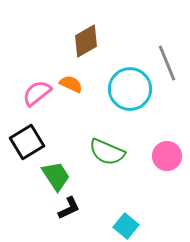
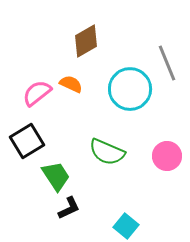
black square: moved 1 px up
